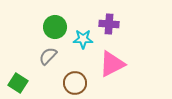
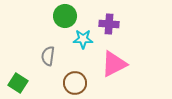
green circle: moved 10 px right, 11 px up
gray semicircle: rotated 36 degrees counterclockwise
pink triangle: moved 2 px right
